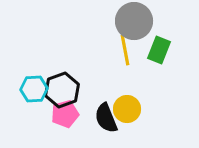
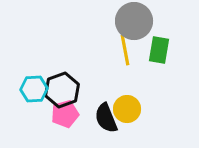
green rectangle: rotated 12 degrees counterclockwise
